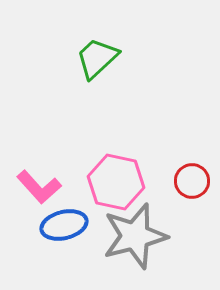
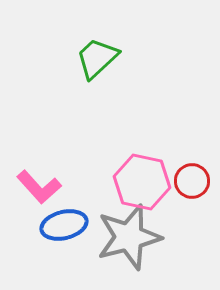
pink hexagon: moved 26 px right
gray star: moved 6 px left, 1 px down
